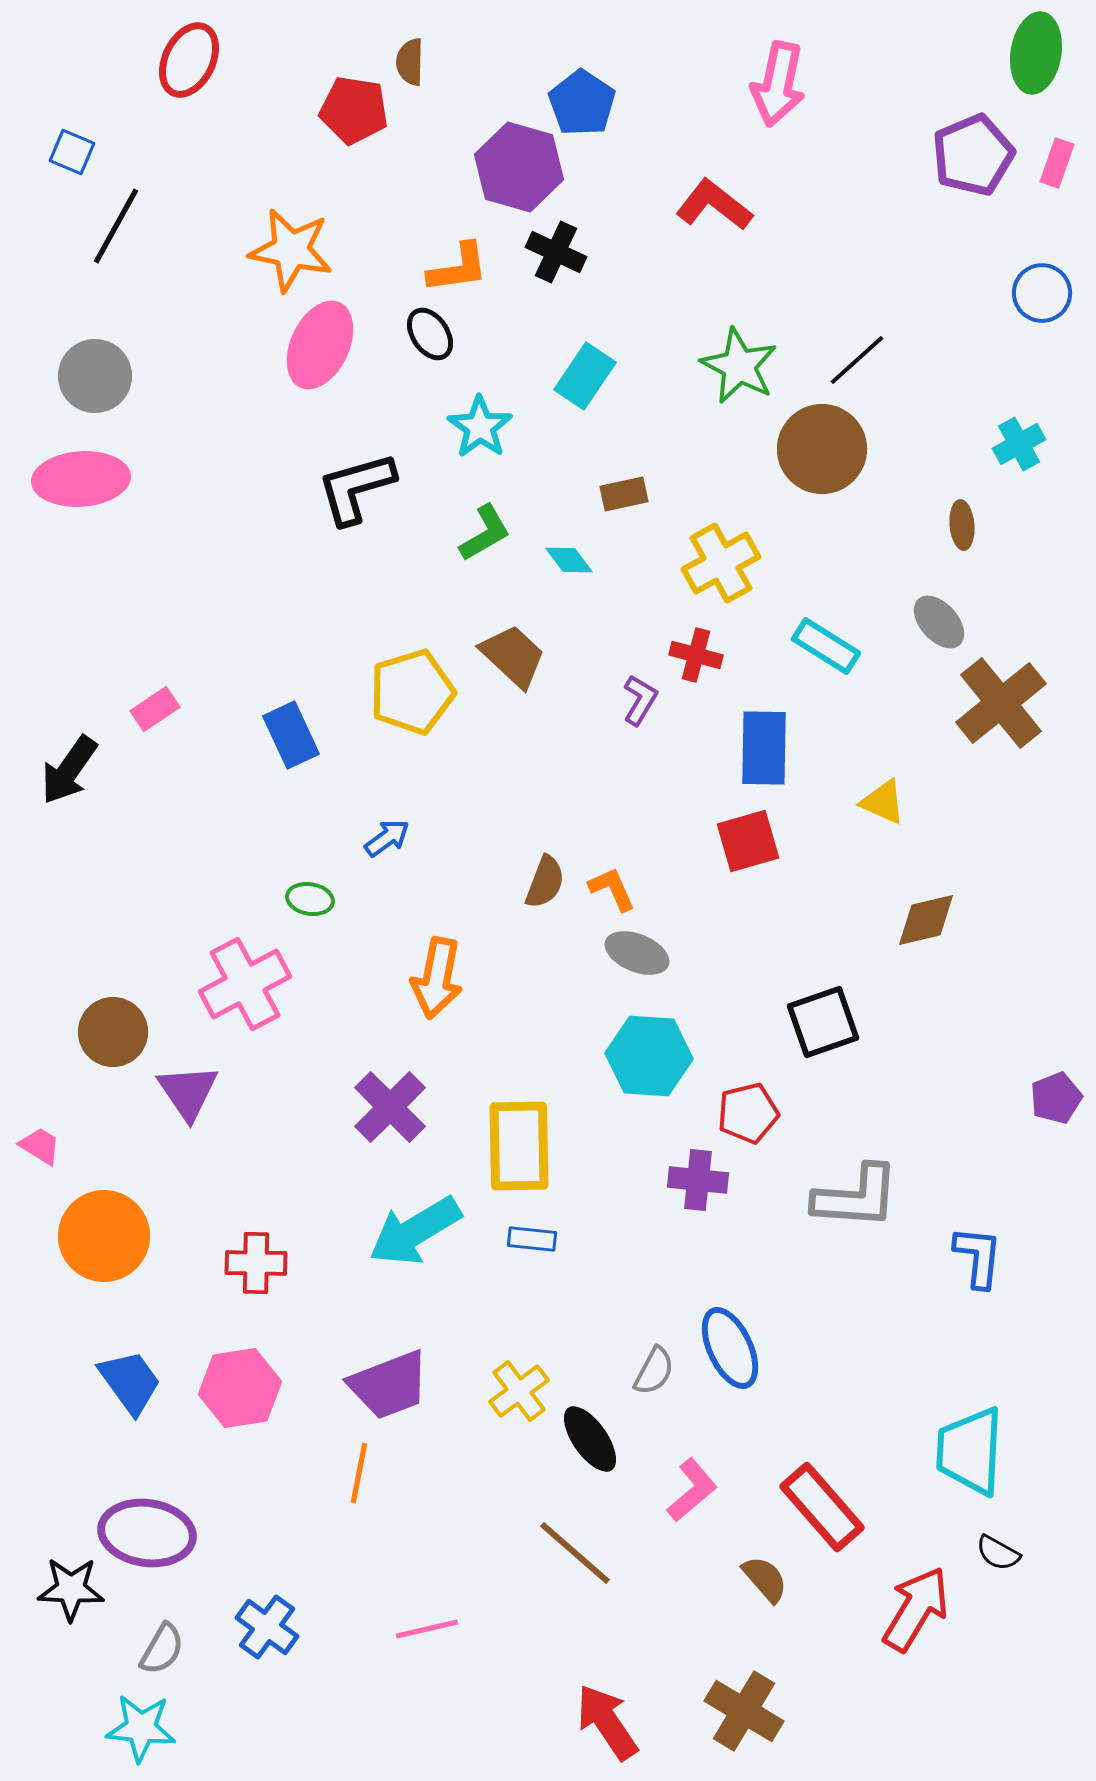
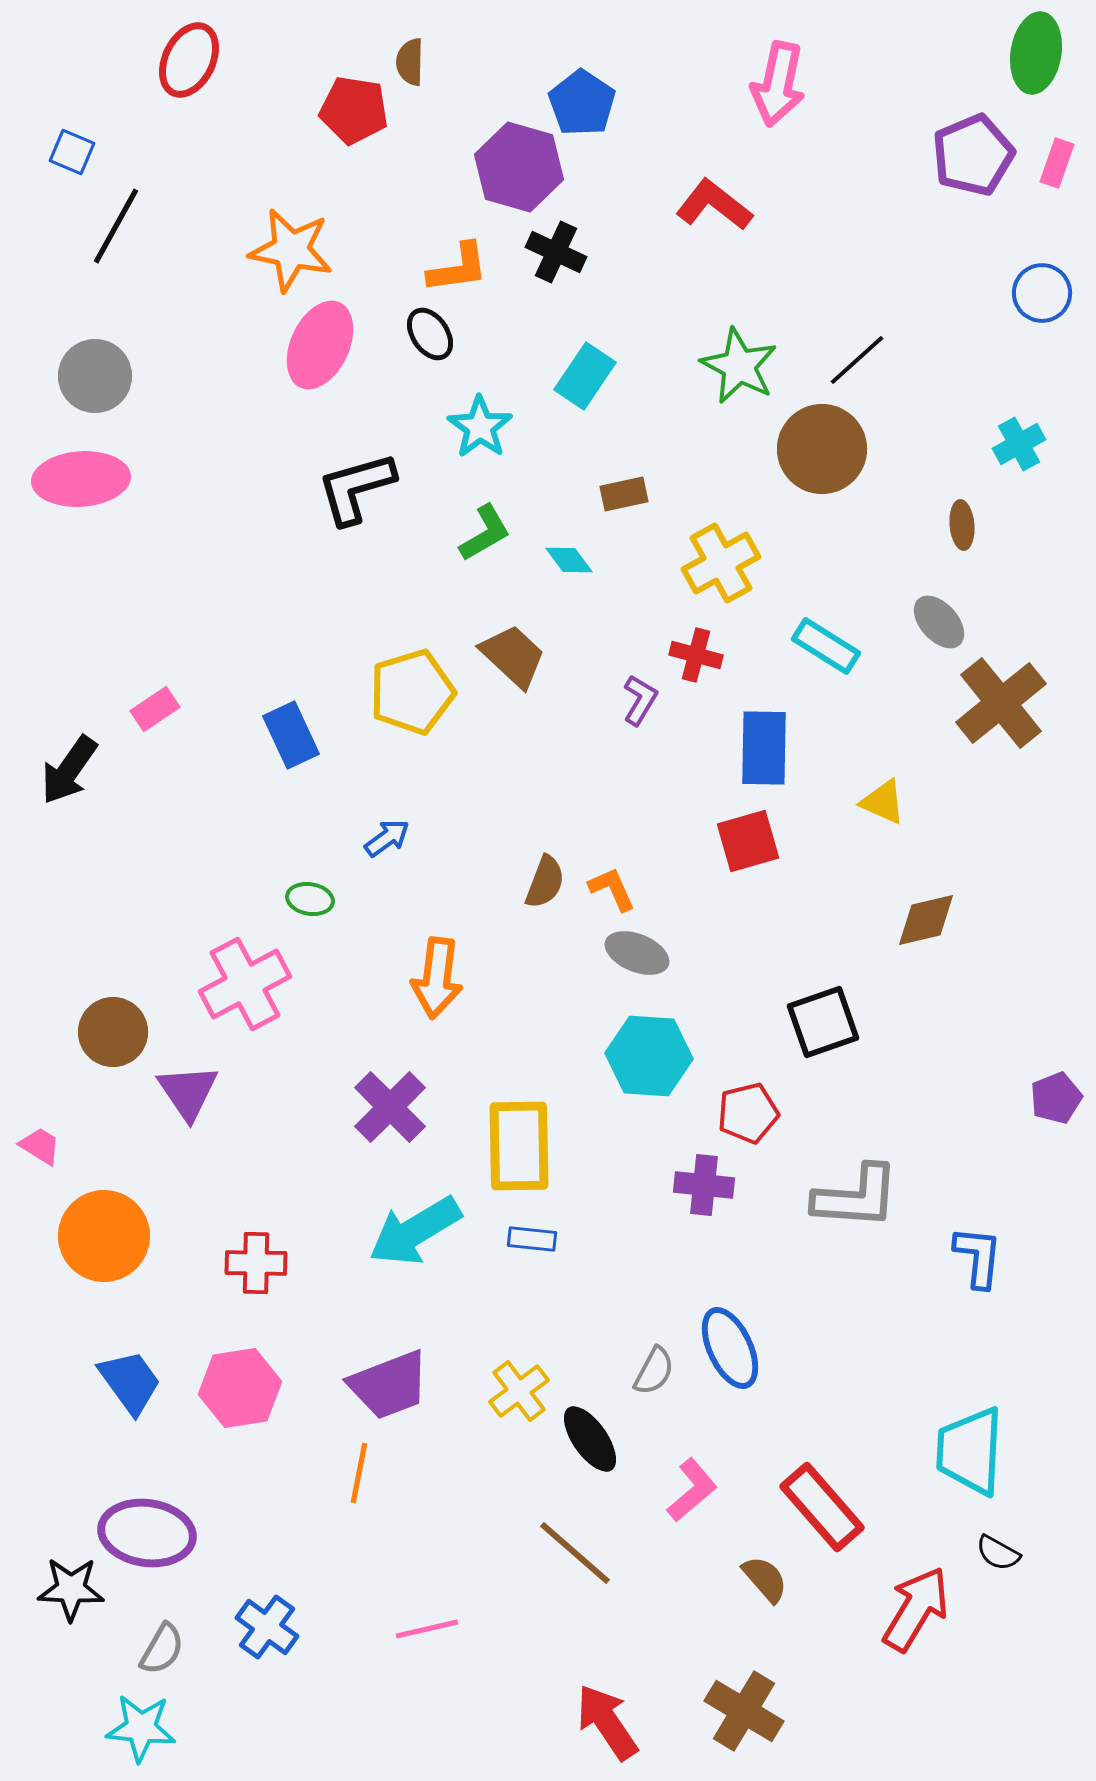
orange arrow at (437, 978): rotated 4 degrees counterclockwise
purple cross at (698, 1180): moved 6 px right, 5 px down
